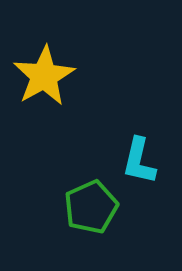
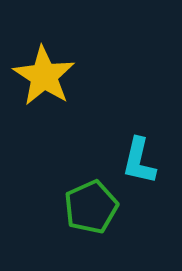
yellow star: rotated 10 degrees counterclockwise
